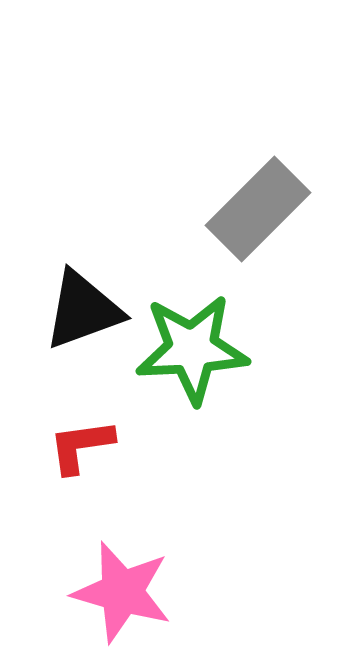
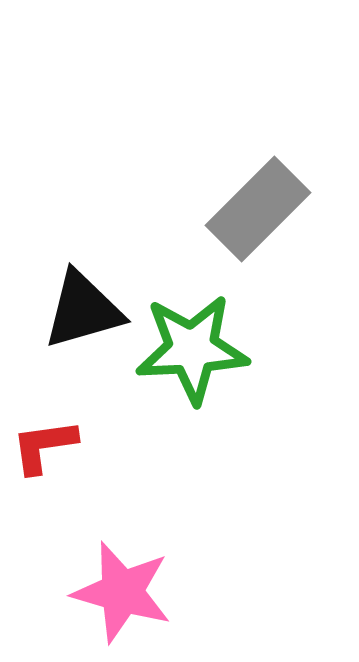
black triangle: rotated 4 degrees clockwise
red L-shape: moved 37 px left
